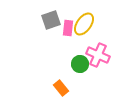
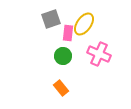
gray square: moved 1 px up
pink rectangle: moved 5 px down
pink cross: moved 1 px right, 1 px up
green circle: moved 17 px left, 8 px up
